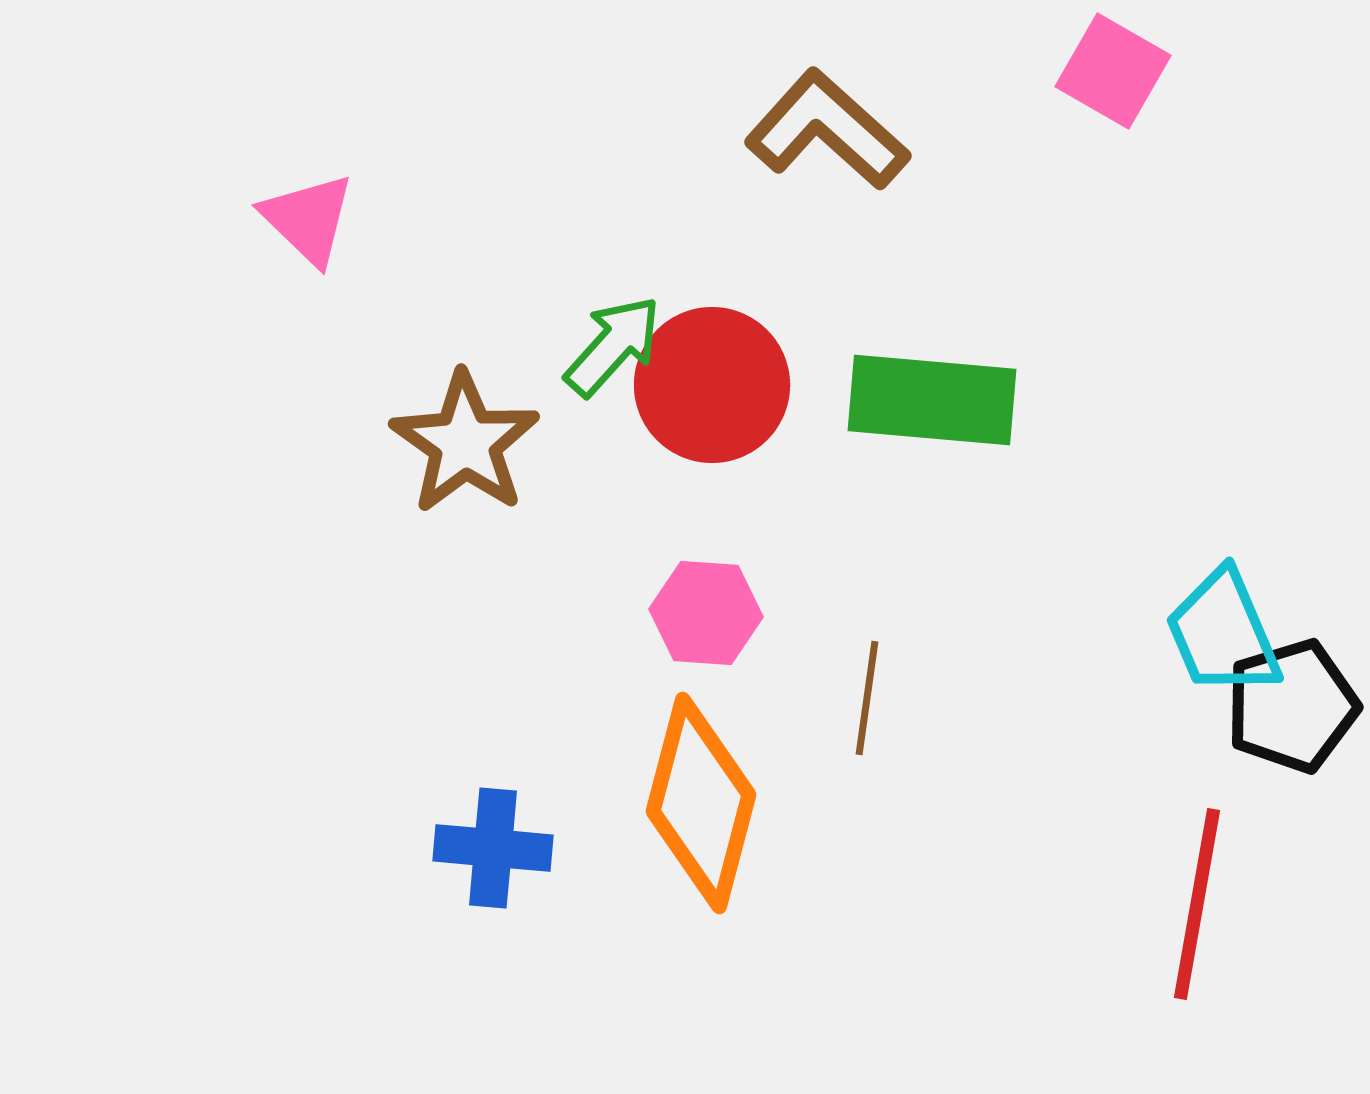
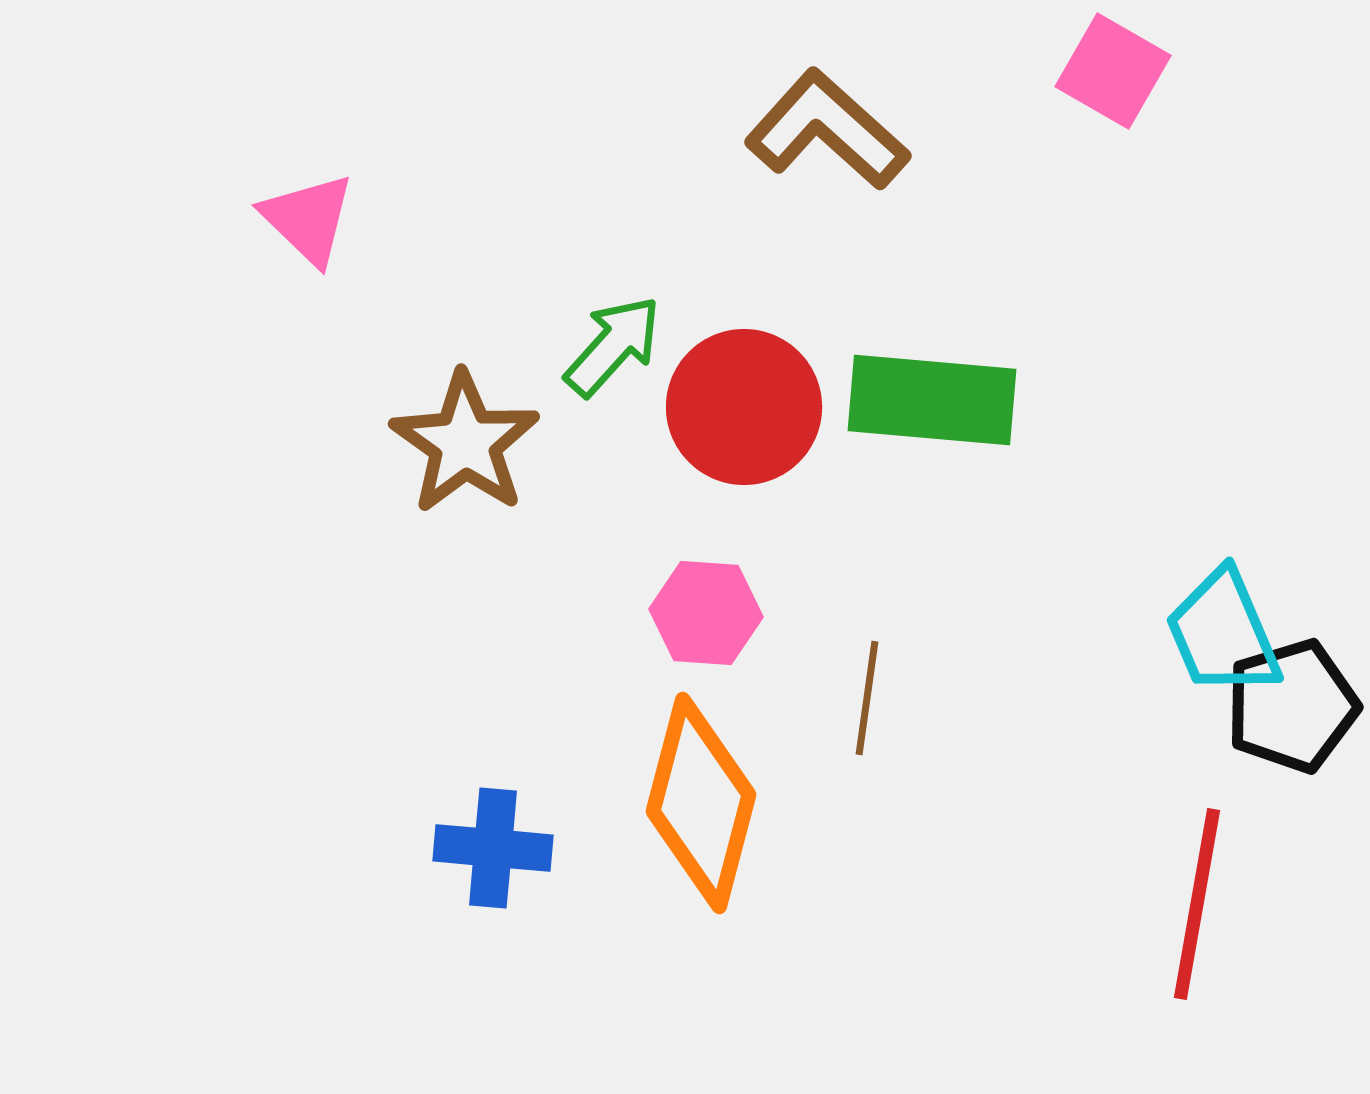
red circle: moved 32 px right, 22 px down
